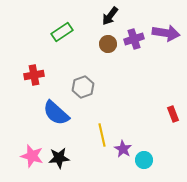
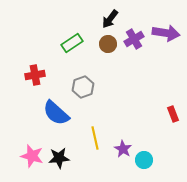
black arrow: moved 3 px down
green rectangle: moved 10 px right, 11 px down
purple cross: rotated 12 degrees counterclockwise
red cross: moved 1 px right
yellow line: moved 7 px left, 3 px down
